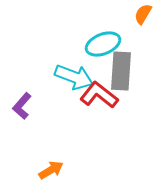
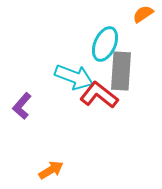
orange semicircle: rotated 25 degrees clockwise
cyan ellipse: moved 2 px right; rotated 44 degrees counterclockwise
